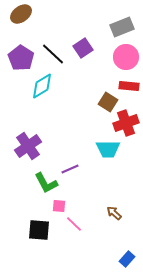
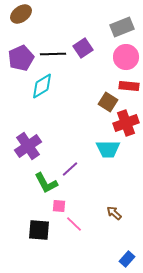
black line: rotated 45 degrees counterclockwise
purple pentagon: rotated 15 degrees clockwise
purple line: rotated 18 degrees counterclockwise
